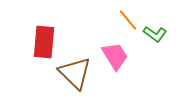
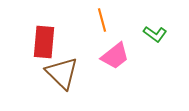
orange line: moved 26 px left; rotated 25 degrees clockwise
pink trapezoid: rotated 84 degrees clockwise
brown triangle: moved 13 px left
